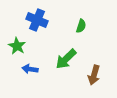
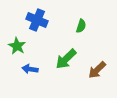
brown arrow: moved 3 px right, 5 px up; rotated 30 degrees clockwise
